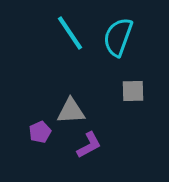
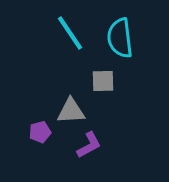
cyan semicircle: moved 2 px right, 1 px down; rotated 27 degrees counterclockwise
gray square: moved 30 px left, 10 px up
purple pentagon: rotated 10 degrees clockwise
